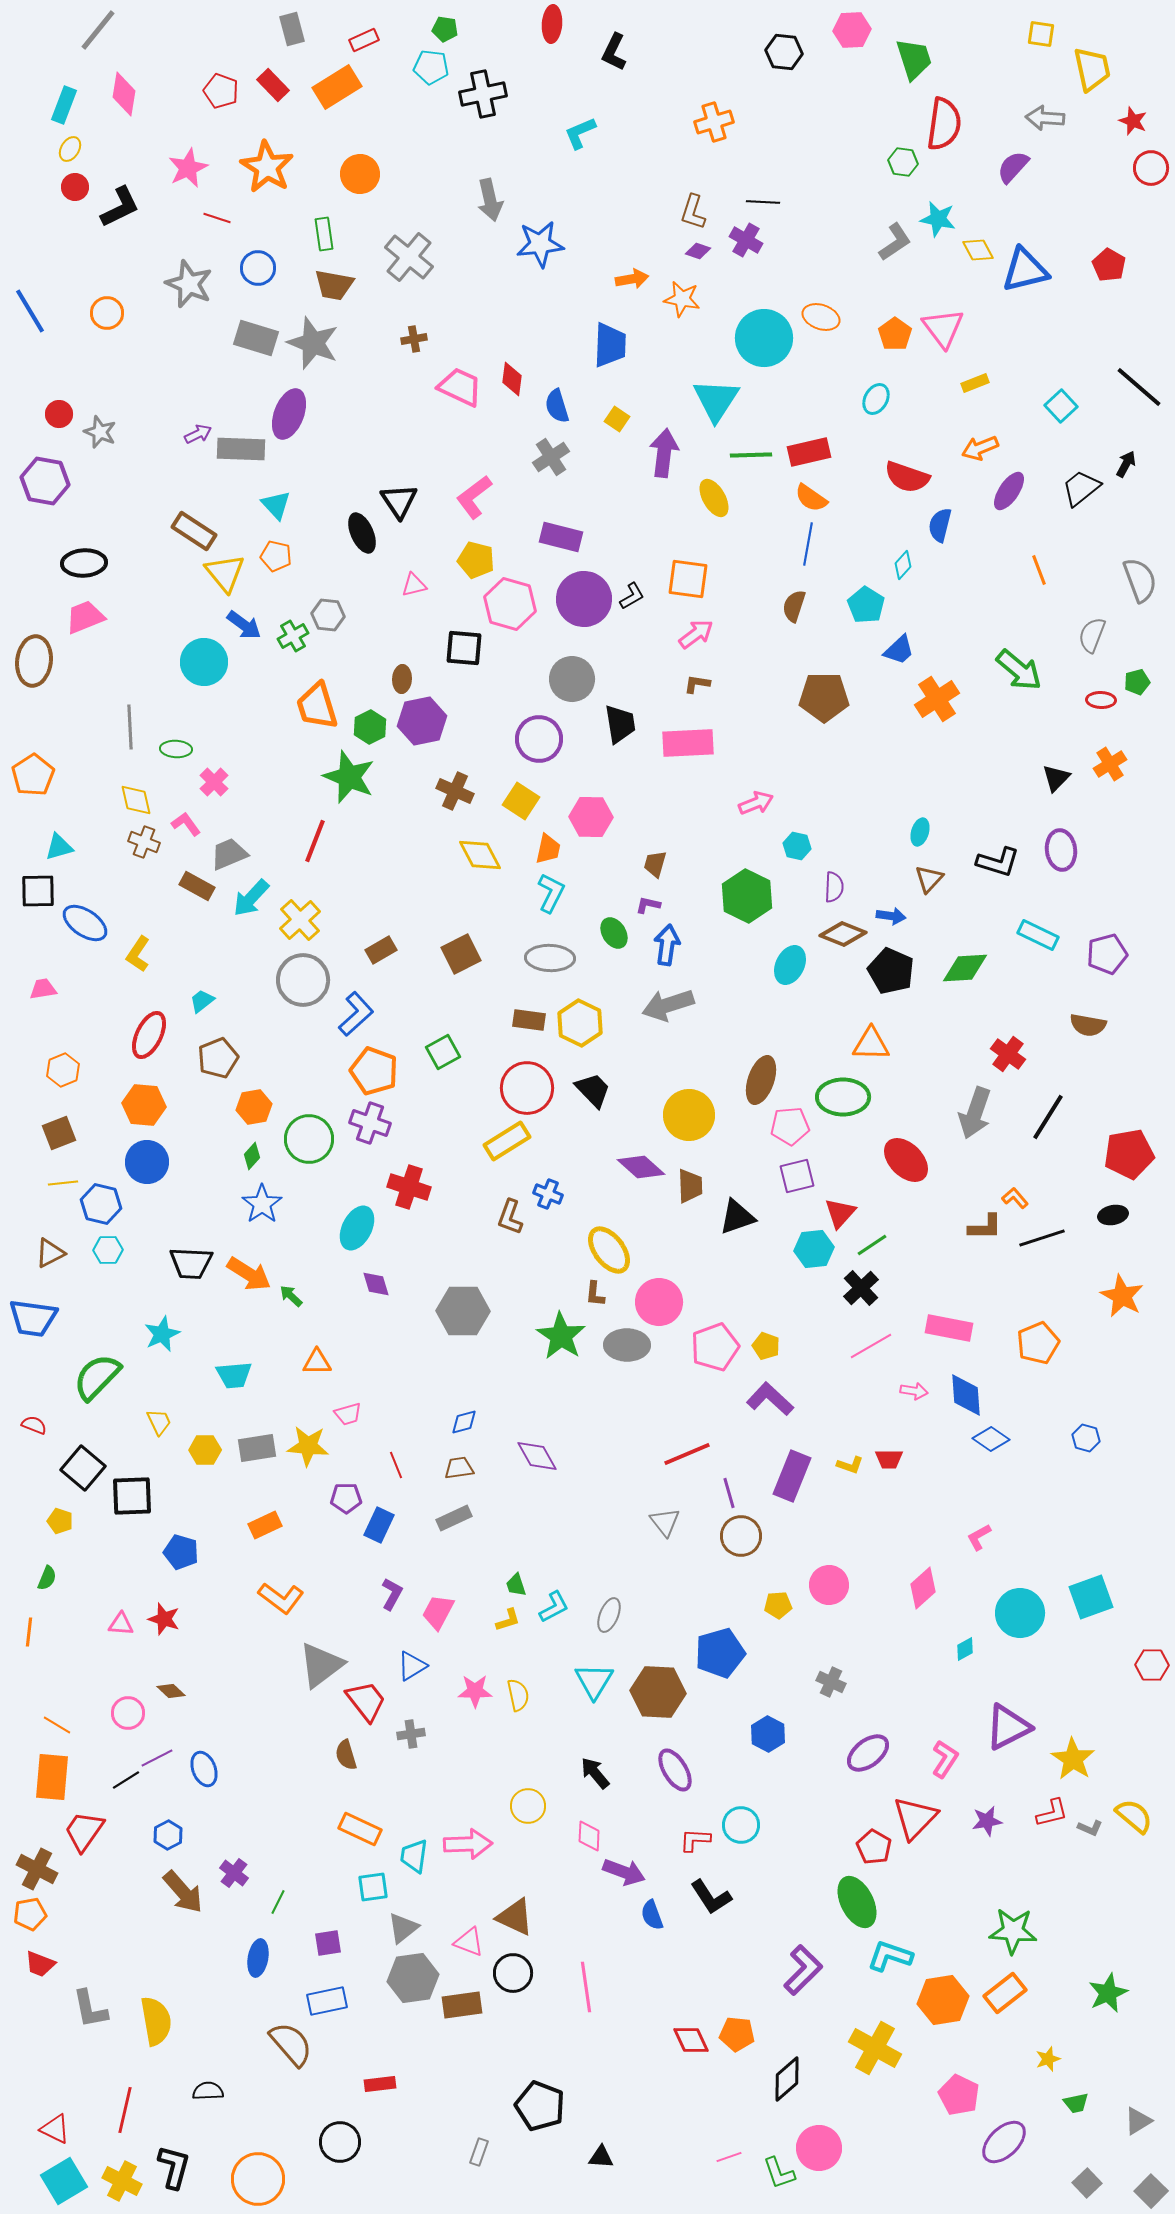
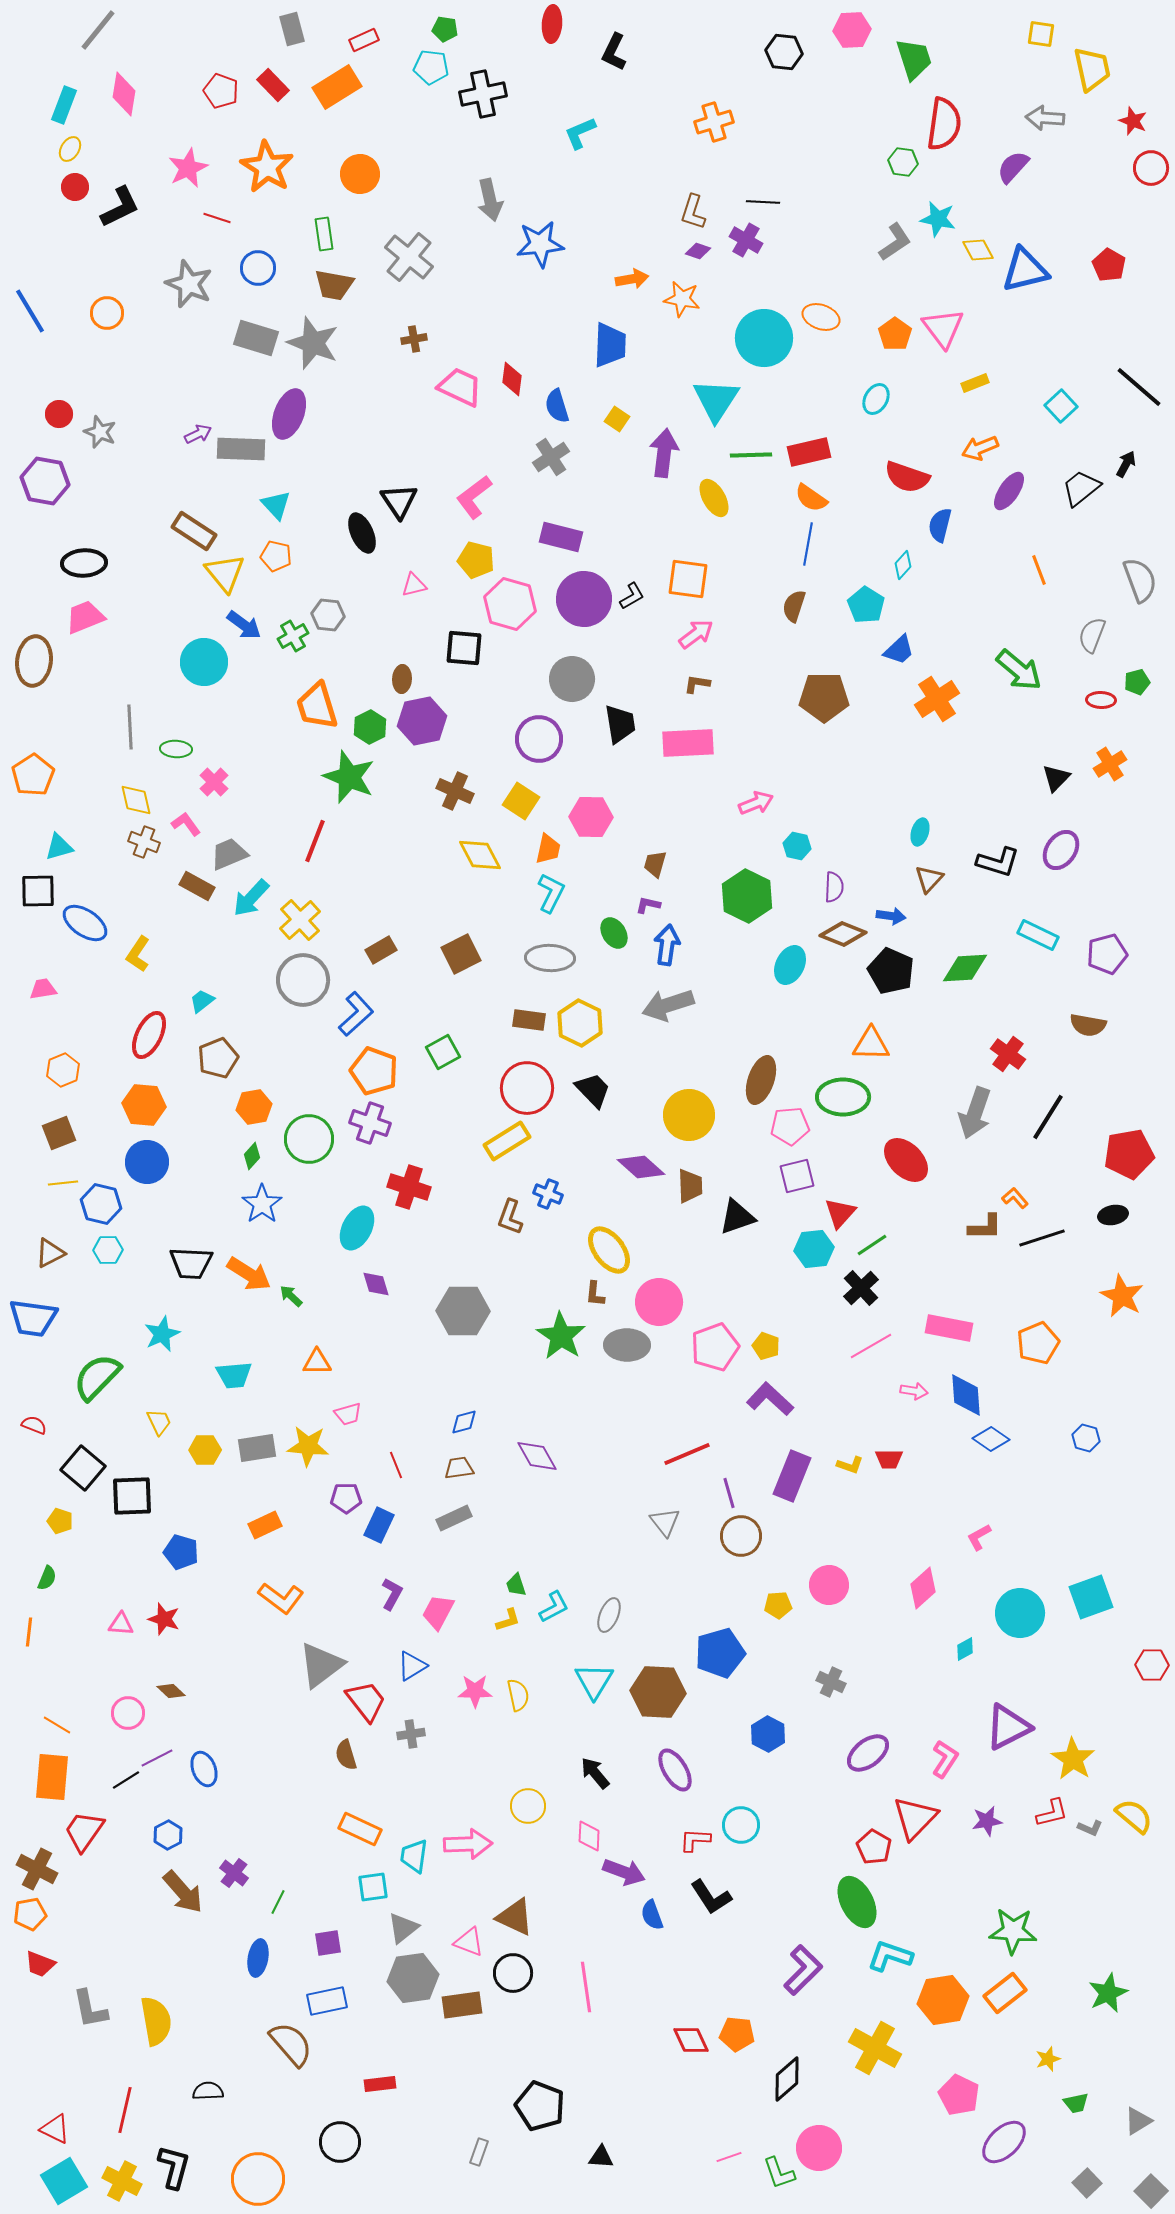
purple ellipse at (1061, 850): rotated 42 degrees clockwise
